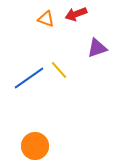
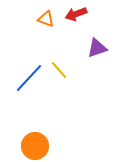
blue line: rotated 12 degrees counterclockwise
